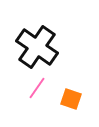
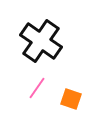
black cross: moved 4 px right, 6 px up
